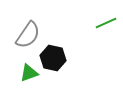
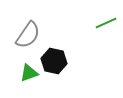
black hexagon: moved 1 px right, 3 px down
